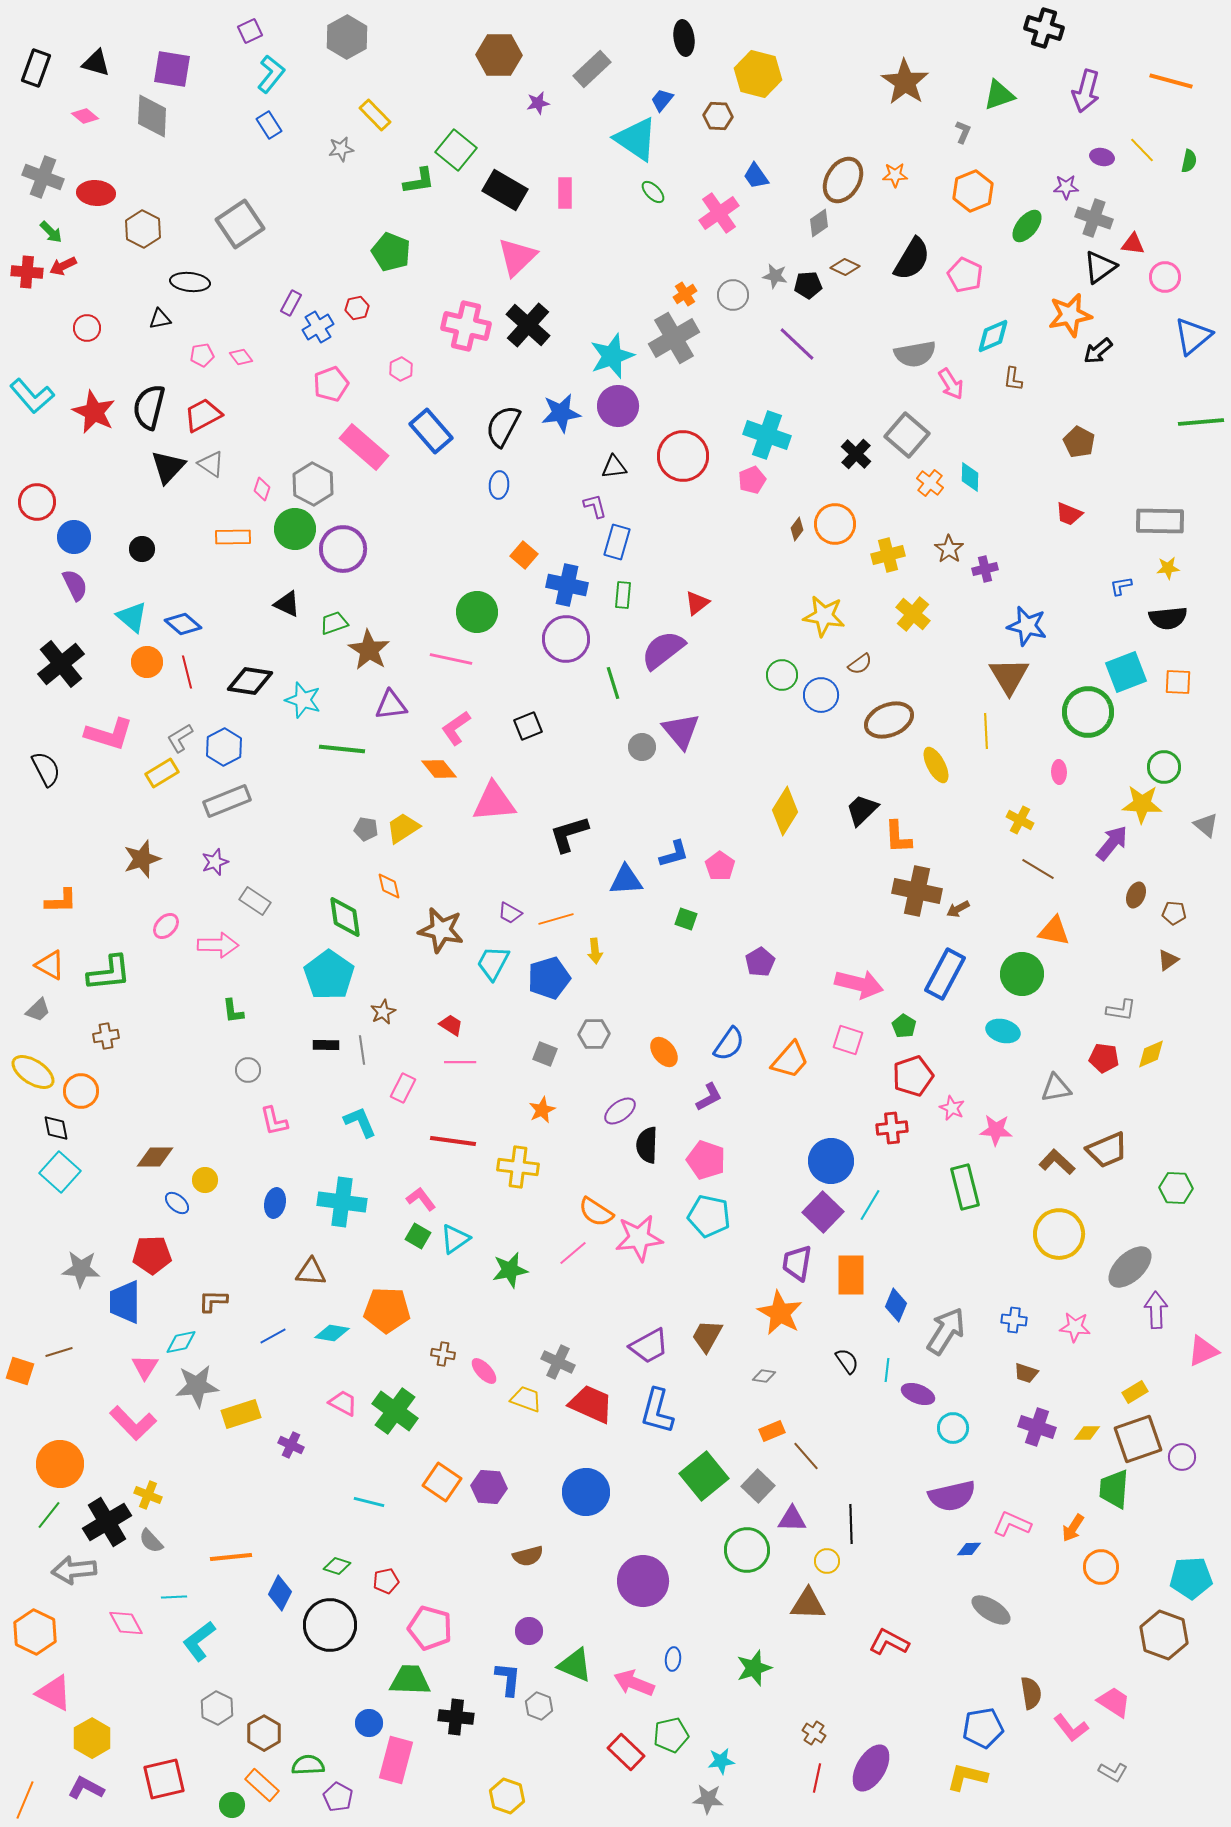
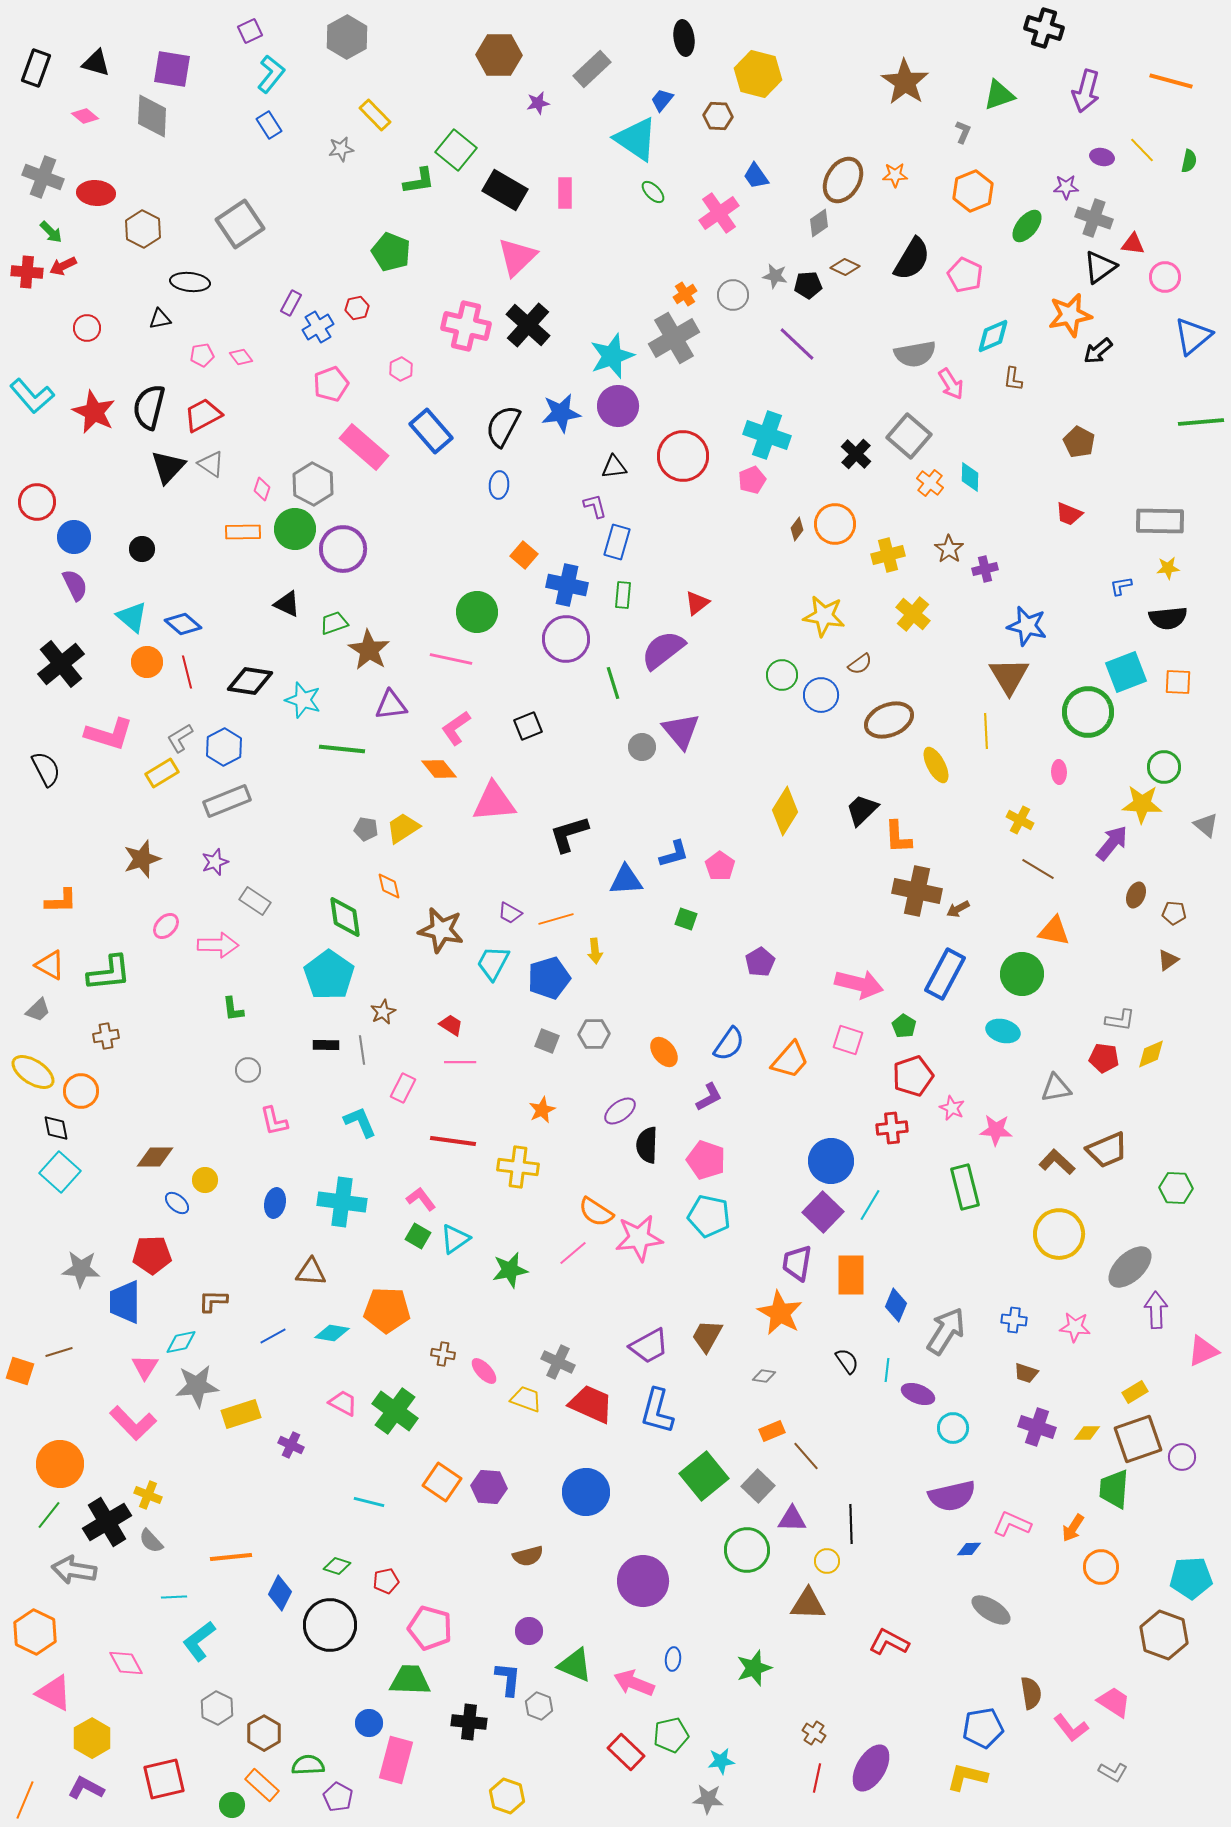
gray square at (907, 435): moved 2 px right, 1 px down
orange rectangle at (233, 537): moved 10 px right, 5 px up
gray L-shape at (1121, 1010): moved 1 px left, 10 px down
green L-shape at (233, 1011): moved 2 px up
gray square at (545, 1054): moved 2 px right, 13 px up
gray arrow at (74, 1570): rotated 15 degrees clockwise
pink diamond at (126, 1623): moved 40 px down
black cross at (456, 1717): moved 13 px right, 5 px down
